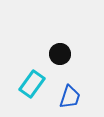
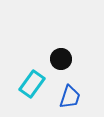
black circle: moved 1 px right, 5 px down
